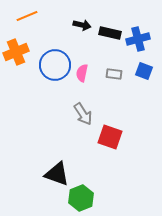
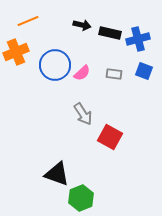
orange line: moved 1 px right, 5 px down
pink semicircle: rotated 144 degrees counterclockwise
red square: rotated 10 degrees clockwise
